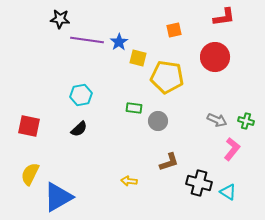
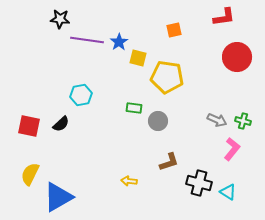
red circle: moved 22 px right
green cross: moved 3 px left
black semicircle: moved 18 px left, 5 px up
